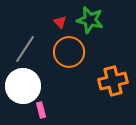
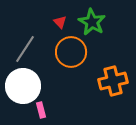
green star: moved 2 px right, 2 px down; rotated 16 degrees clockwise
orange circle: moved 2 px right
